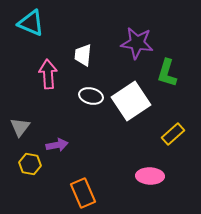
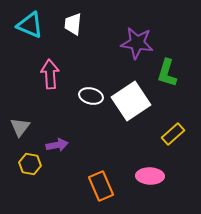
cyan triangle: moved 1 px left, 2 px down
white trapezoid: moved 10 px left, 31 px up
pink arrow: moved 2 px right
orange rectangle: moved 18 px right, 7 px up
